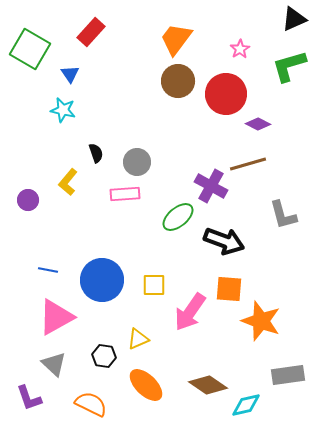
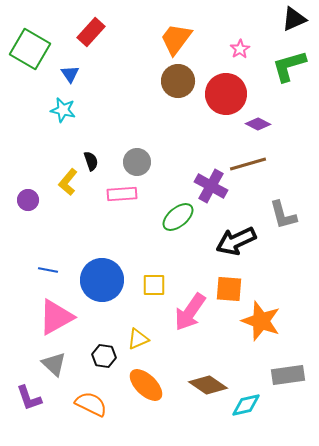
black semicircle: moved 5 px left, 8 px down
pink rectangle: moved 3 px left
black arrow: moved 12 px right; rotated 135 degrees clockwise
